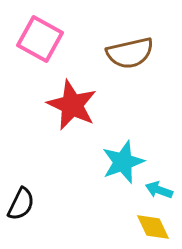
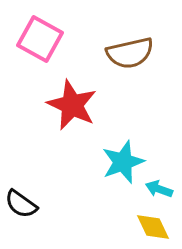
cyan arrow: moved 1 px up
black semicircle: rotated 100 degrees clockwise
